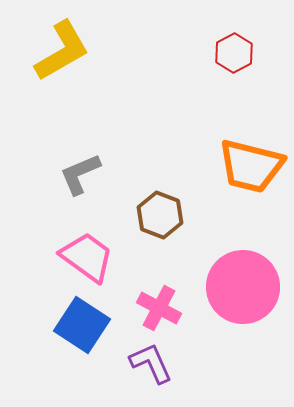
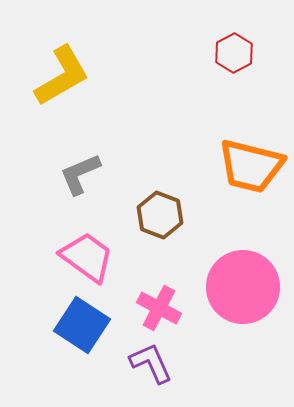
yellow L-shape: moved 25 px down
